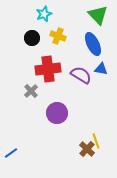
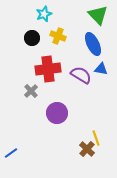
yellow line: moved 3 px up
